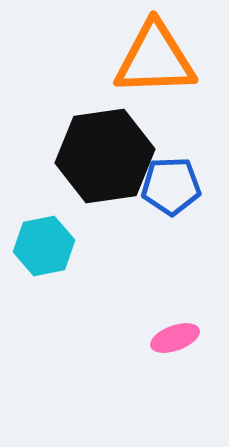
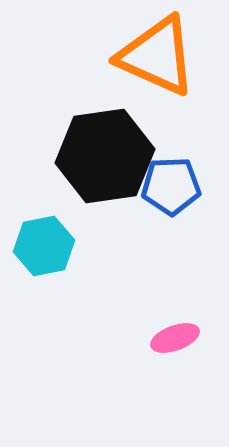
orange triangle: moved 2 px right, 3 px up; rotated 26 degrees clockwise
